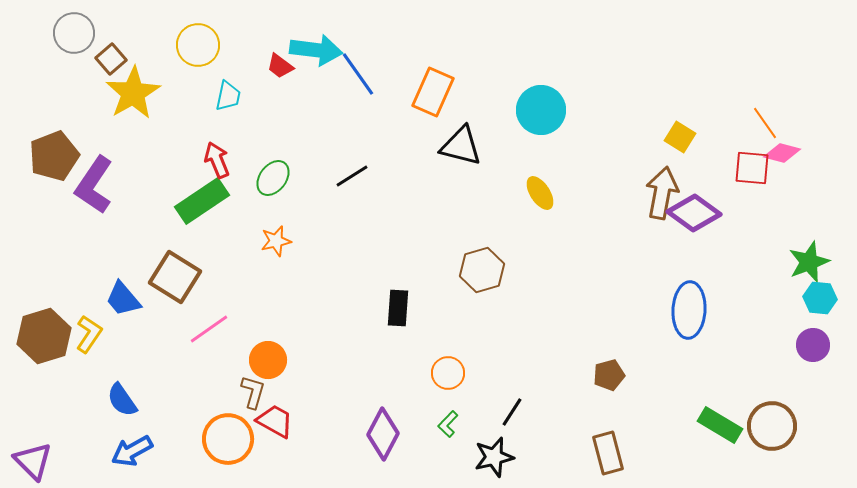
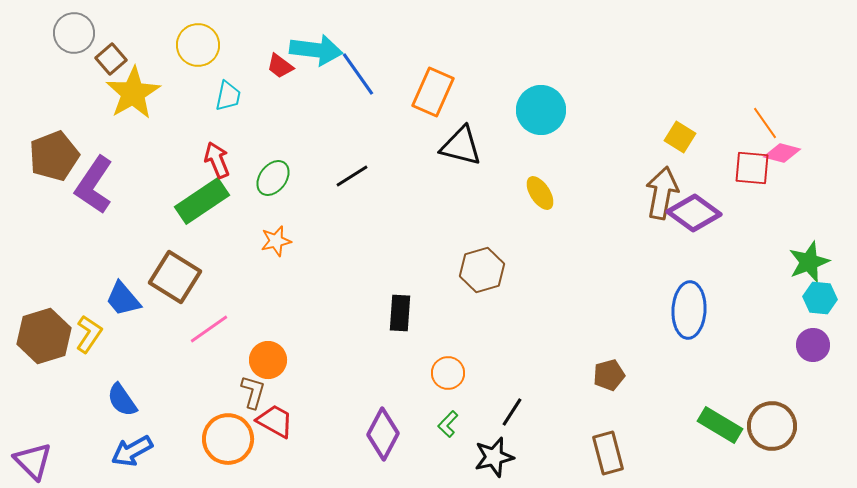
black rectangle at (398, 308): moved 2 px right, 5 px down
